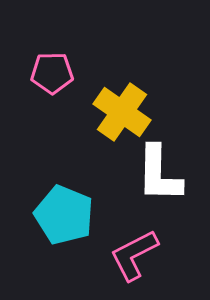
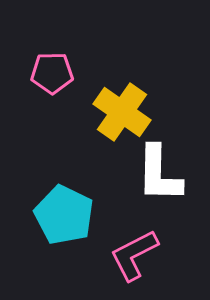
cyan pentagon: rotated 4 degrees clockwise
